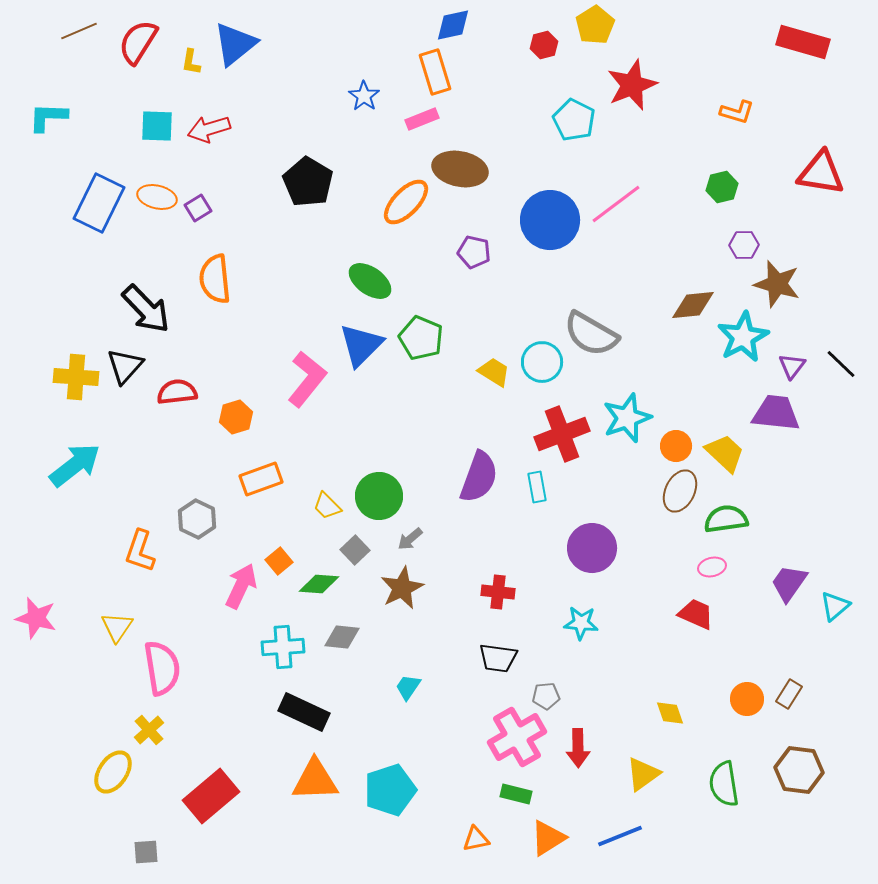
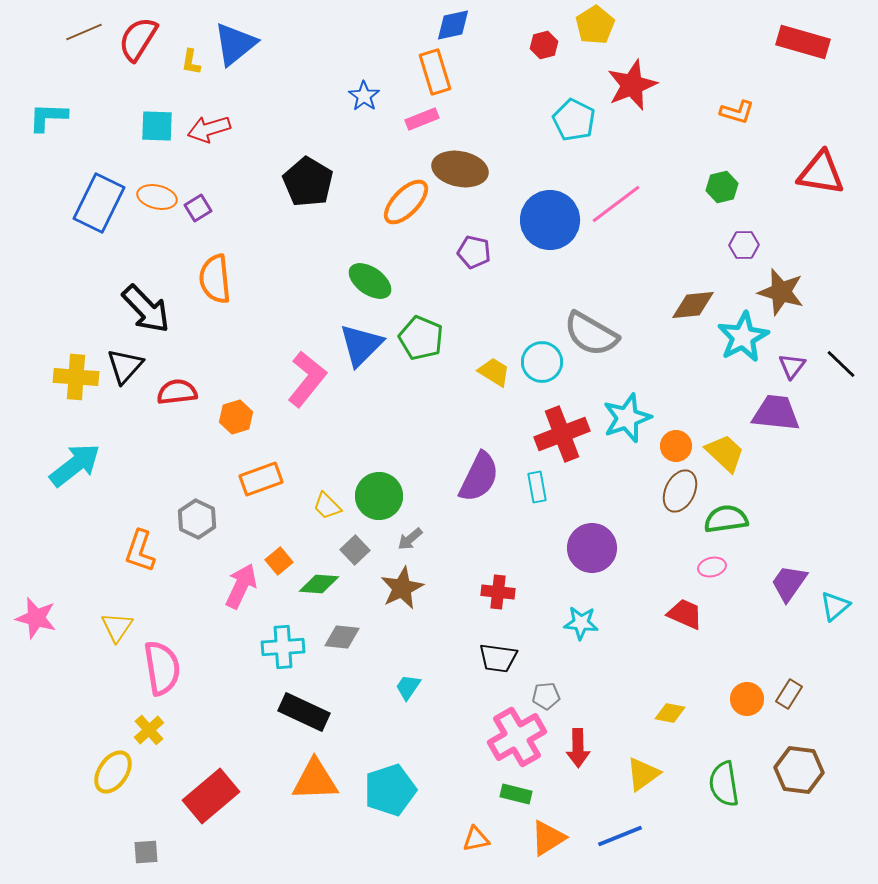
brown line at (79, 31): moved 5 px right, 1 px down
red semicircle at (138, 42): moved 3 px up
brown star at (777, 284): moved 4 px right, 8 px down
purple semicircle at (479, 477): rotated 6 degrees clockwise
red trapezoid at (696, 614): moved 11 px left
yellow diamond at (670, 713): rotated 60 degrees counterclockwise
